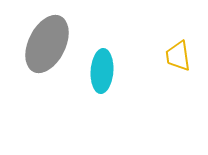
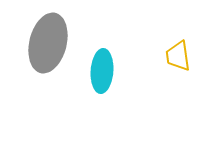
gray ellipse: moved 1 px right, 1 px up; rotated 12 degrees counterclockwise
